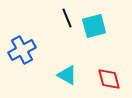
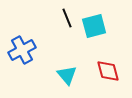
cyan triangle: rotated 20 degrees clockwise
red diamond: moved 1 px left, 8 px up
